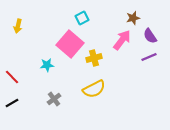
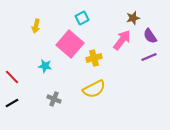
yellow arrow: moved 18 px right
cyan star: moved 2 px left, 1 px down; rotated 16 degrees clockwise
gray cross: rotated 32 degrees counterclockwise
